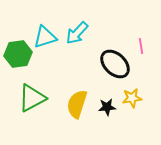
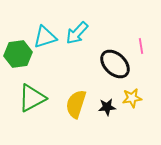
yellow semicircle: moved 1 px left
